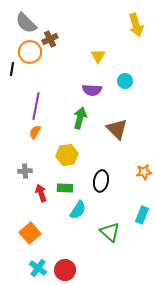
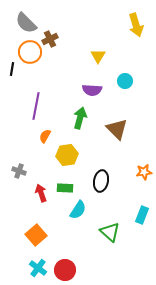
orange semicircle: moved 10 px right, 4 px down
gray cross: moved 6 px left; rotated 24 degrees clockwise
orange square: moved 6 px right, 2 px down
